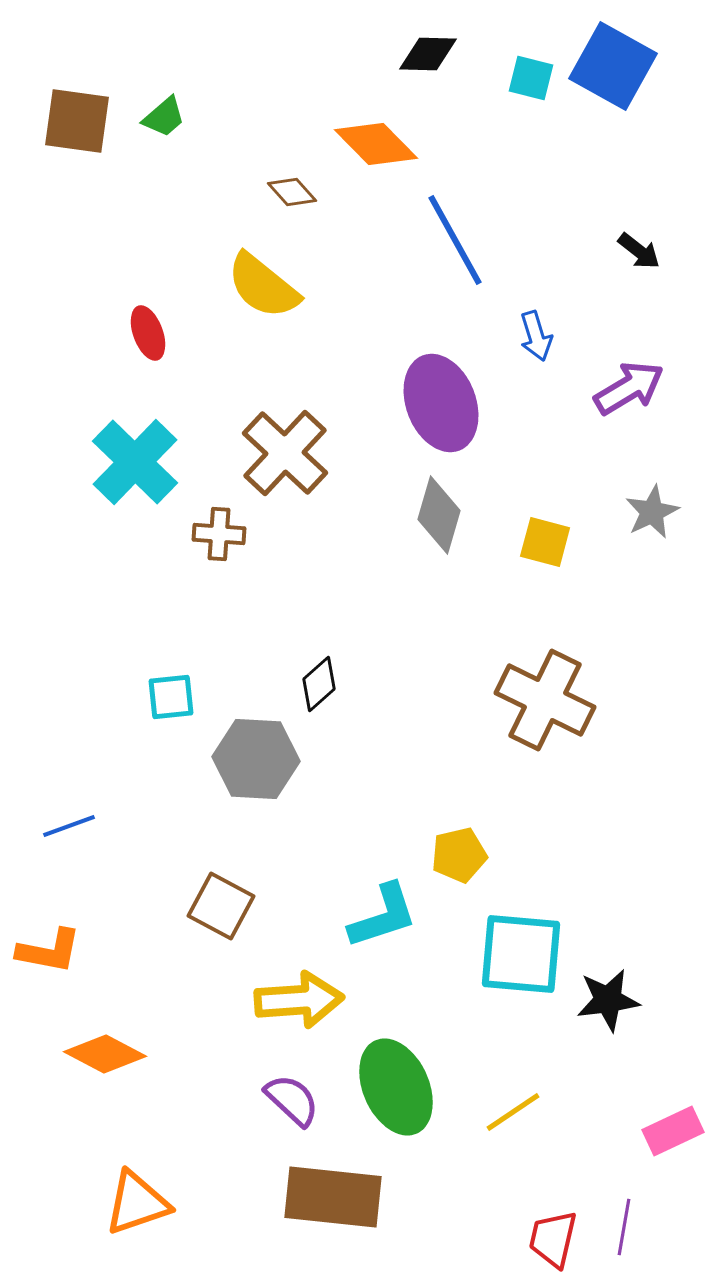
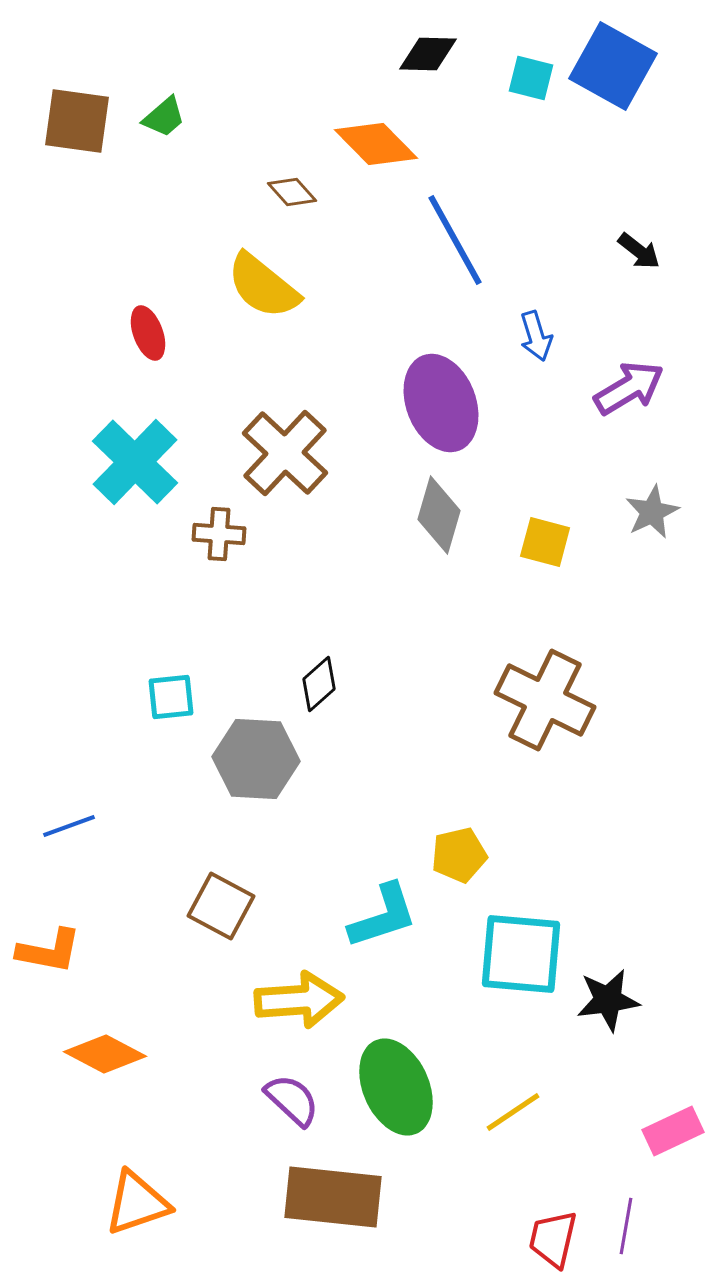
purple line at (624, 1227): moved 2 px right, 1 px up
